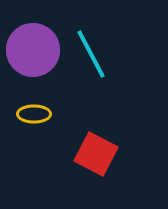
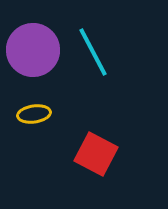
cyan line: moved 2 px right, 2 px up
yellow ellipse: rotated 8 degrees counterclockwise
